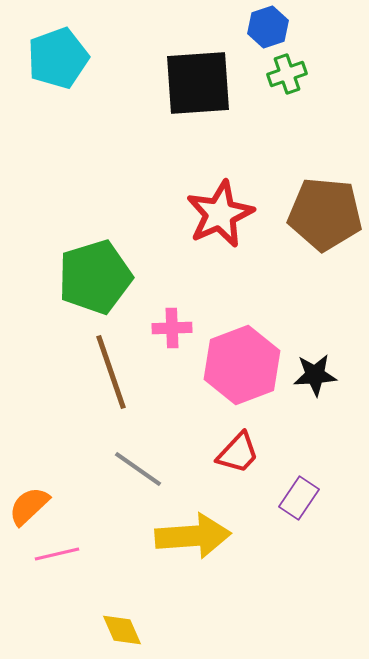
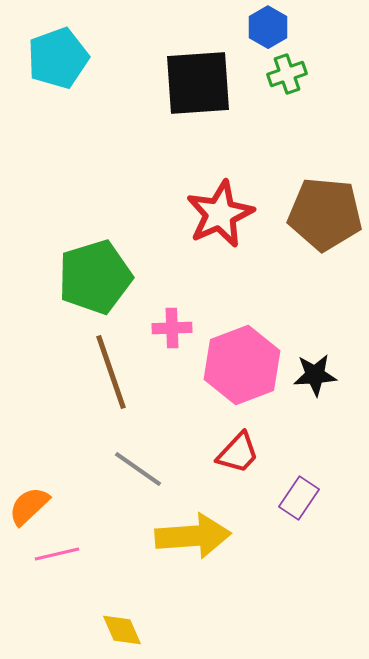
blue hexagon: rotated 12 degrees counterclockwise
